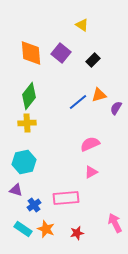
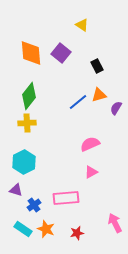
black rectangle: moved 4 px right, 6 px down; rotated 72 degrees counterclockwise
cyan hexagon: rotated 15 degrees counterclockwise
